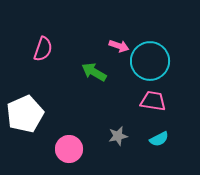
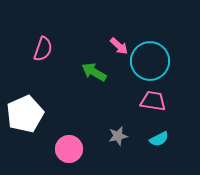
pink arrow: rotated 24 degrees clockwise
